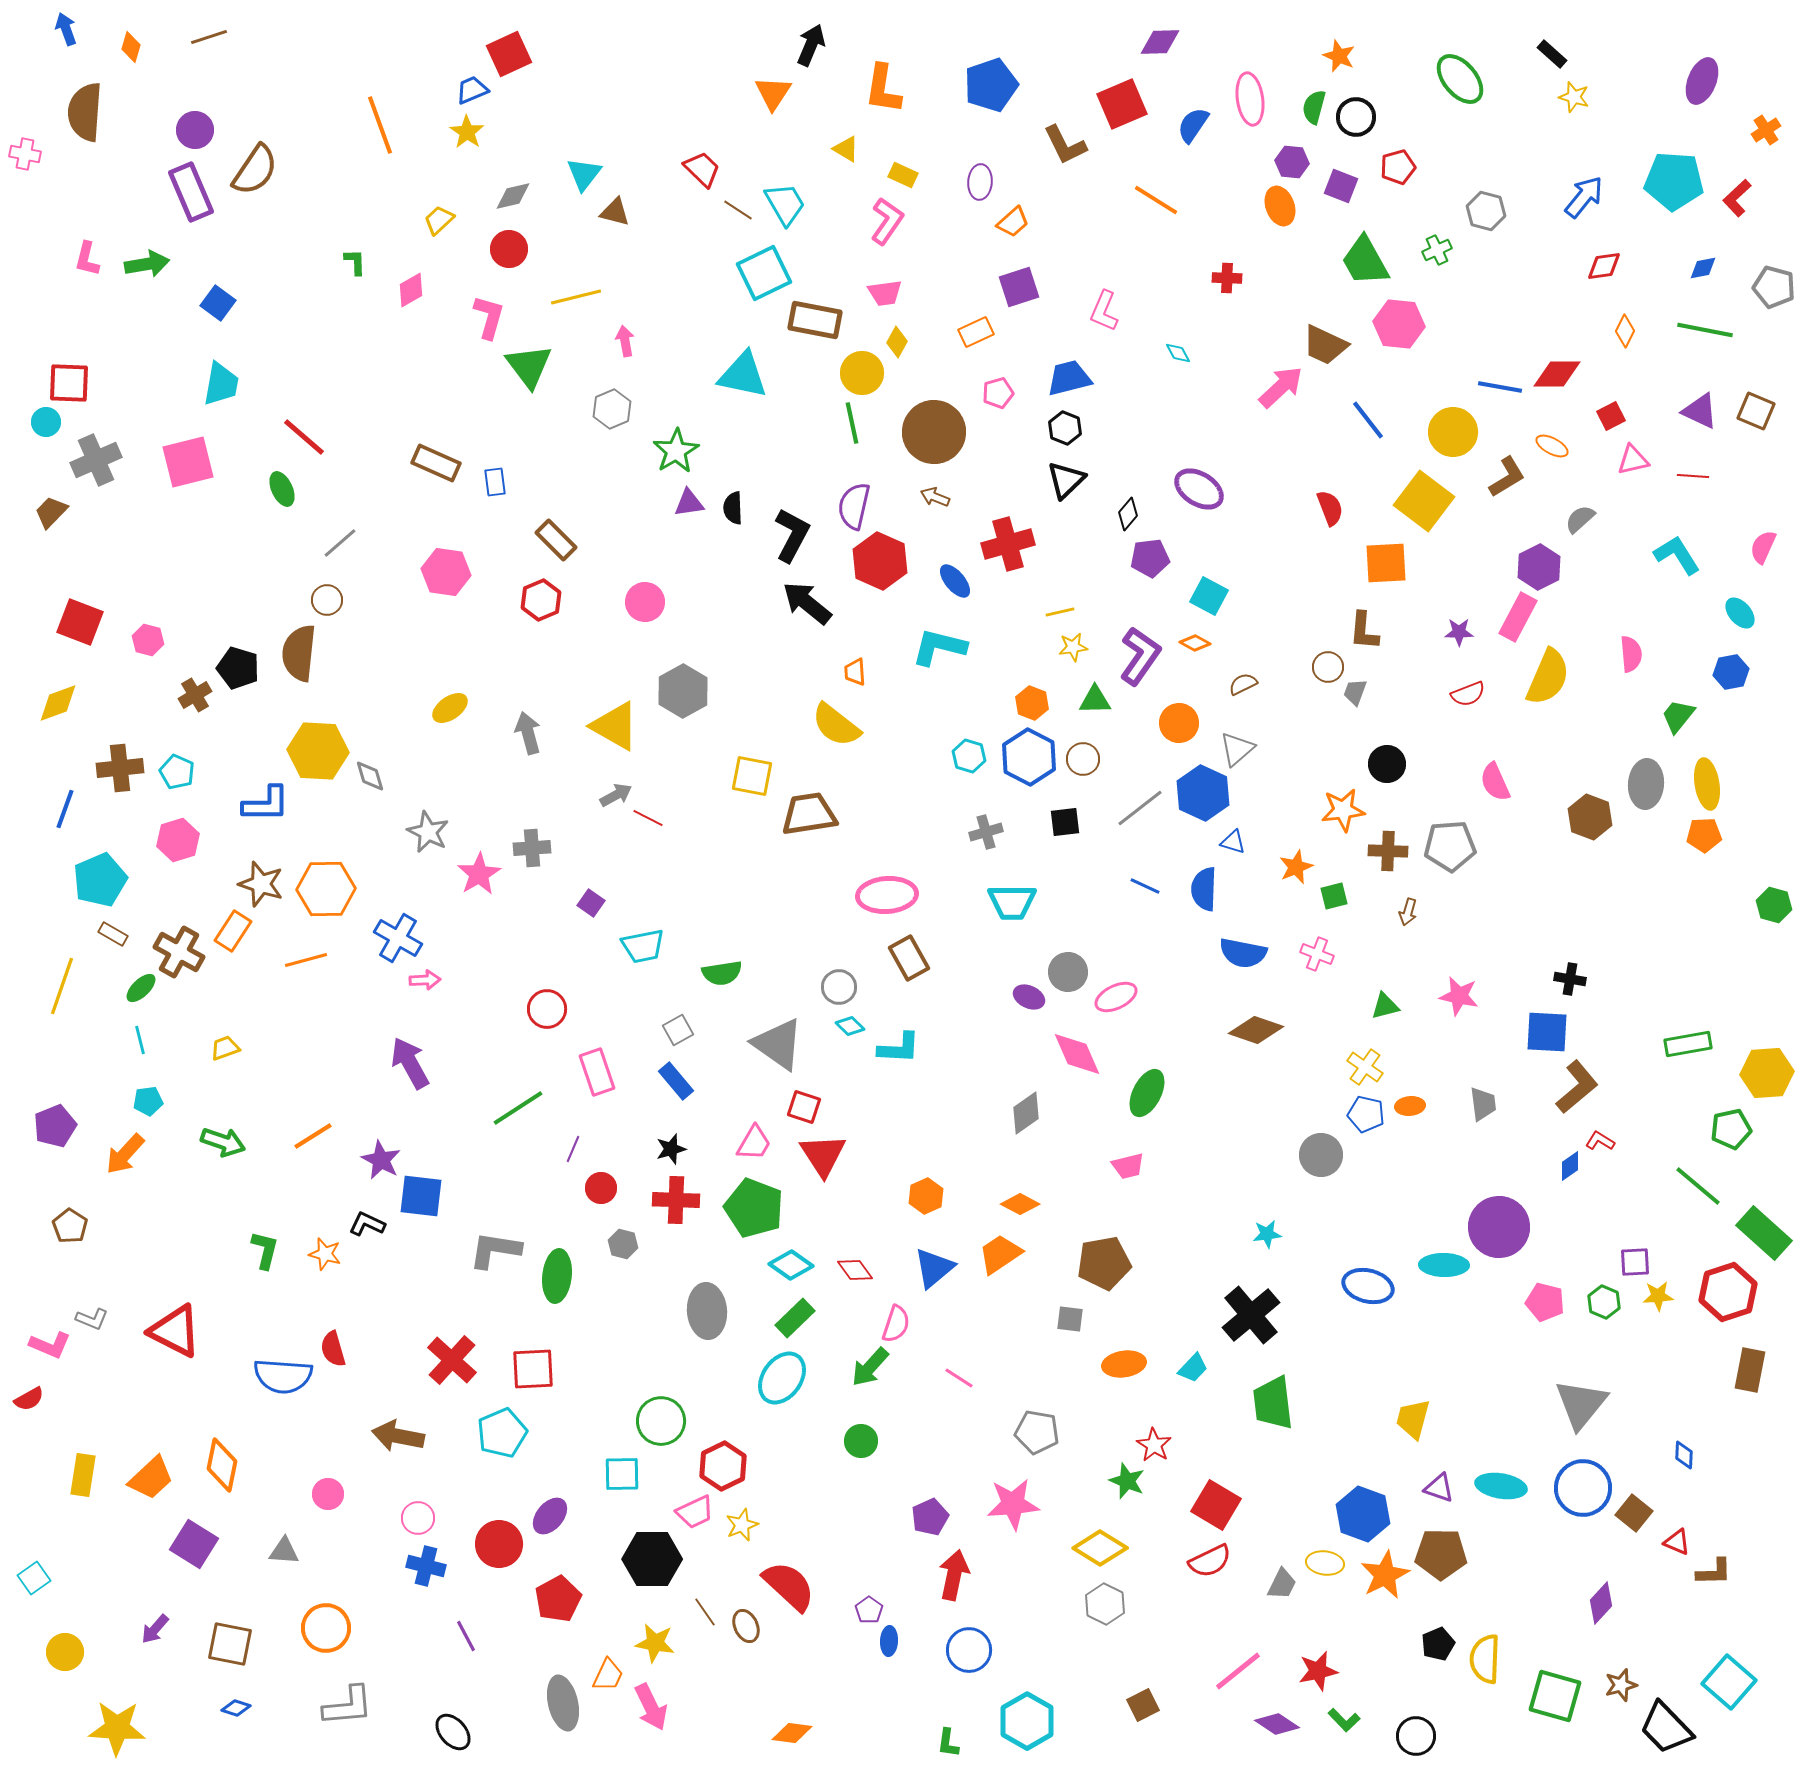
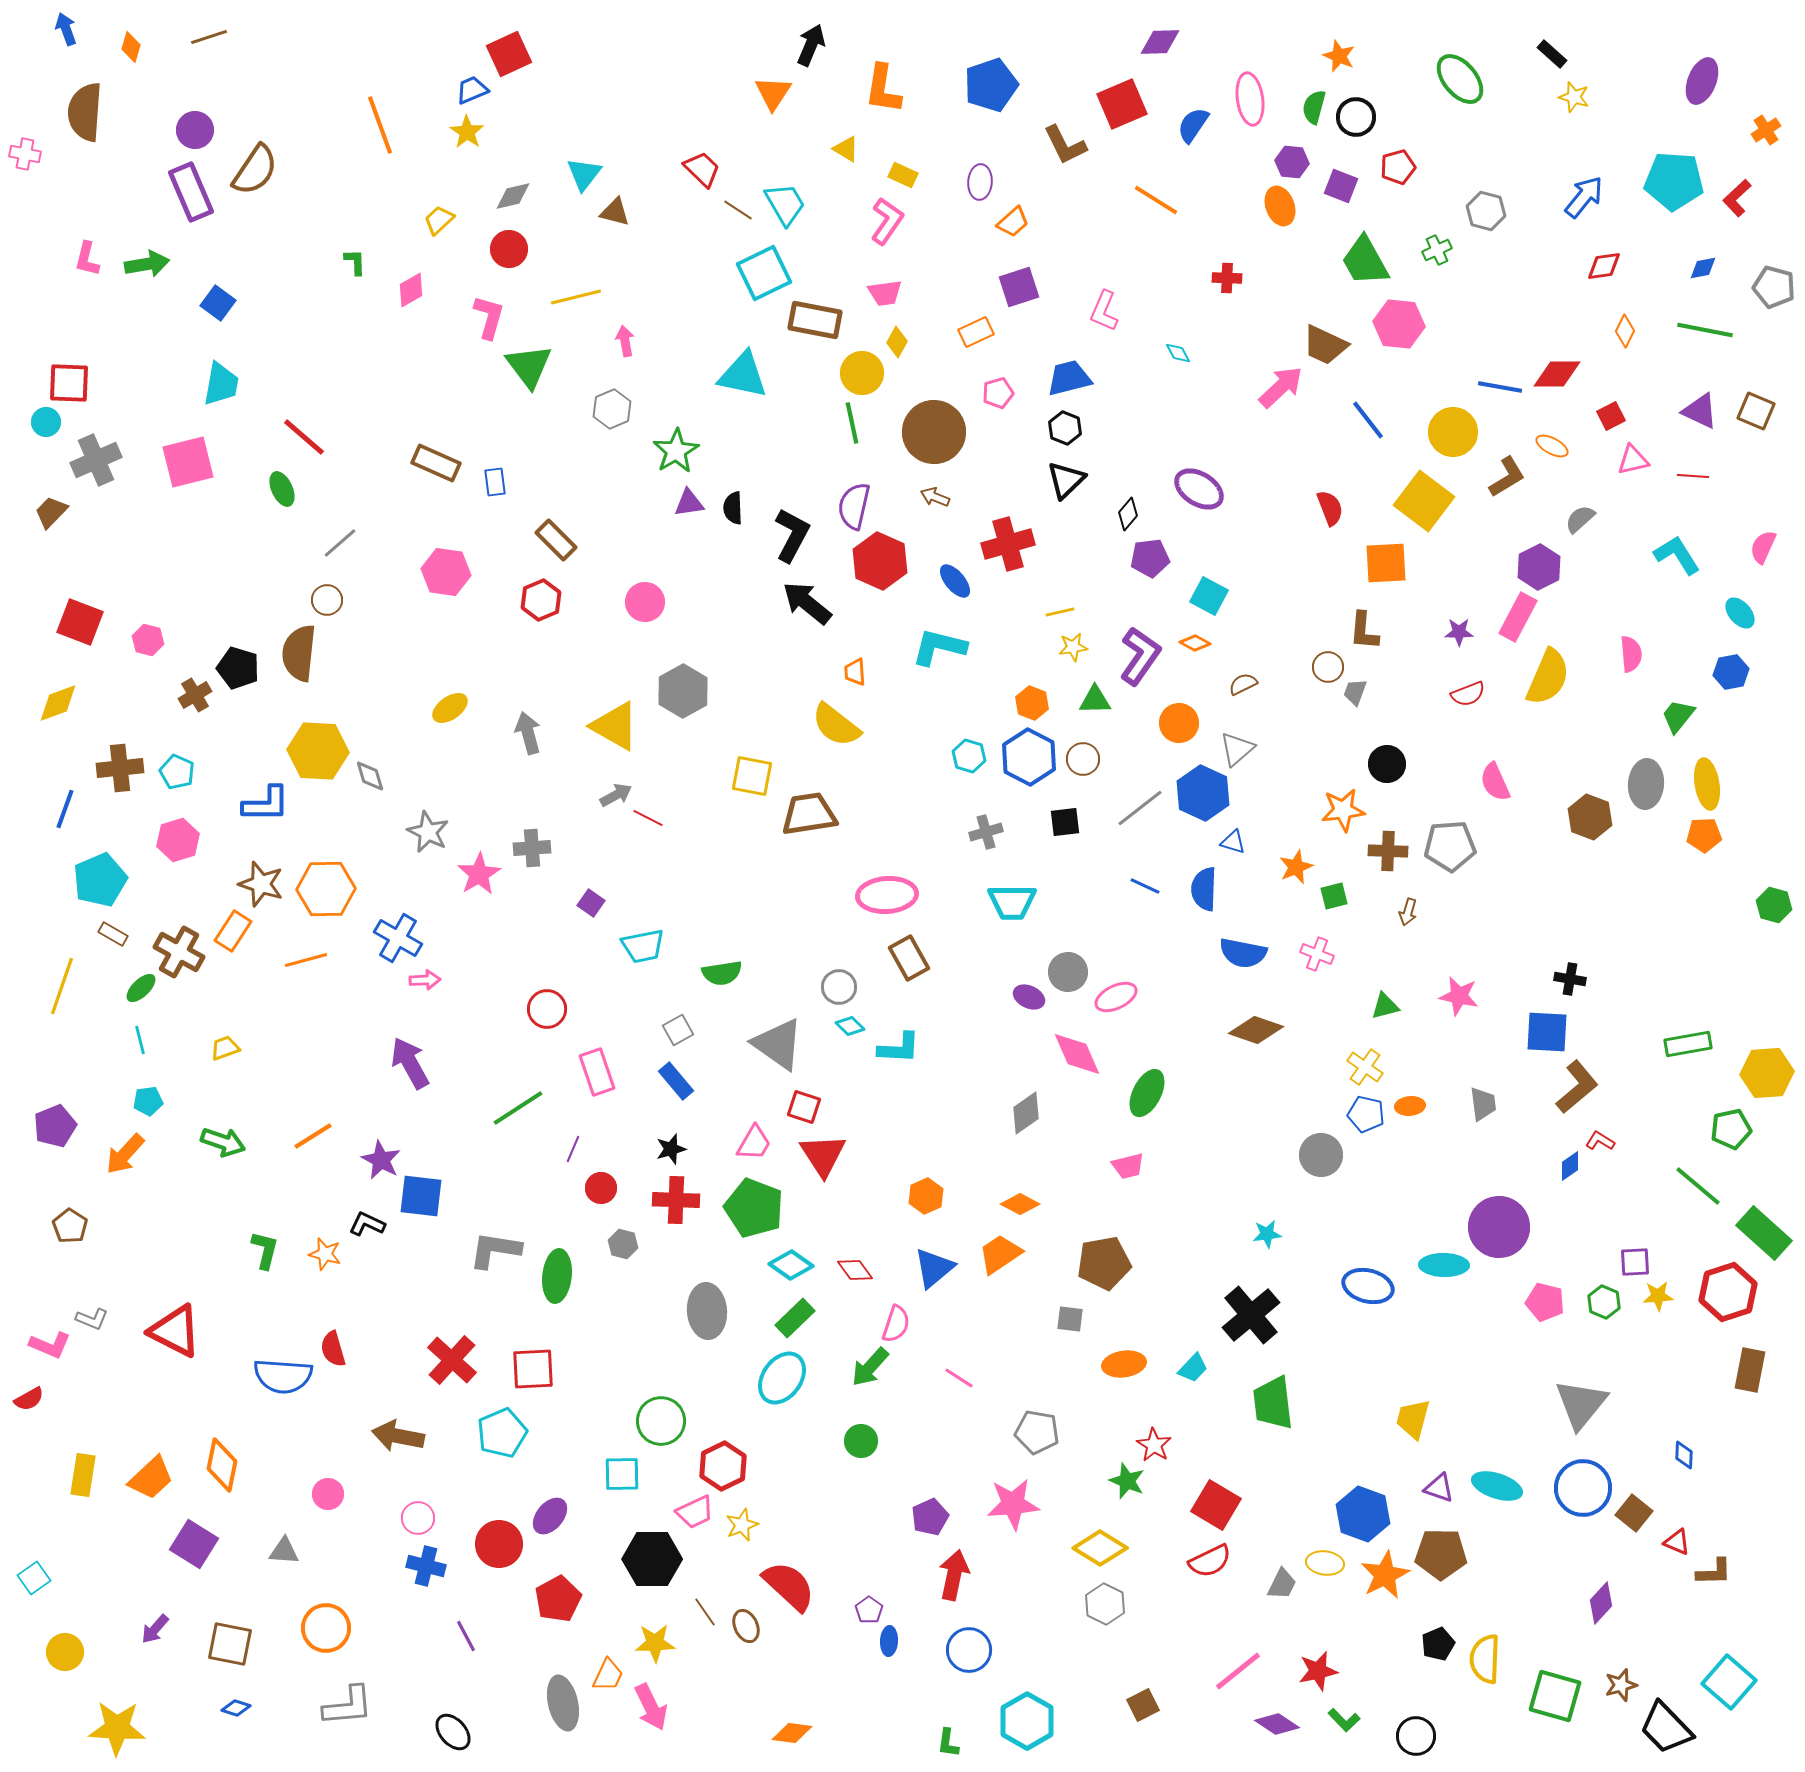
cyan ellipse at (1501, 1486): moved 4 px left; rotated 9 degrees clockwise
yellow star at (655, 1643): rotated 12 degrees counterclockwise
